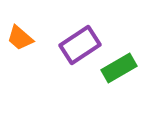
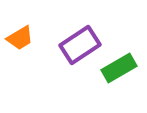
orange trapezoid: rotated 72 degrees counterclockwise
